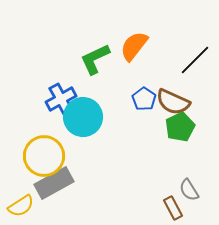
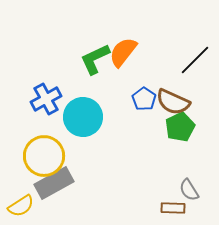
orange semicircle: moved 11 px left, 6 px down
blue cross: moved 15 px left
brown rectangle: rotated 60 degrees counterclockwise
